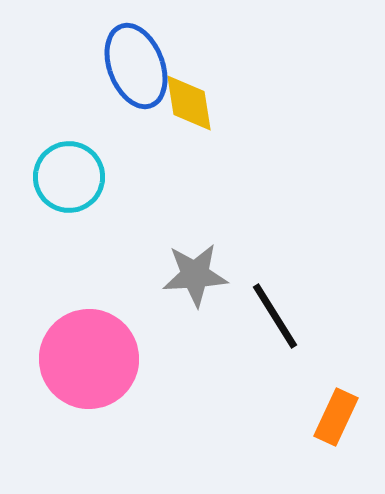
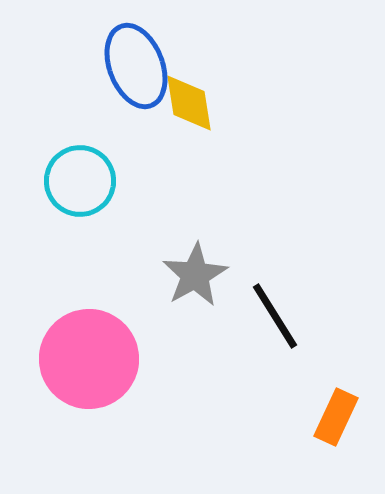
cyan circle: moved 11 px right, 4 px down
gray star: rotated 26 degrees counterclockwise
